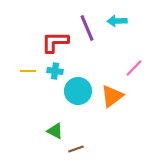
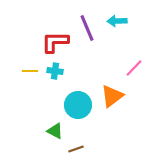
yellow line: moved 2 px right
cyan circle: moved 14 px down
